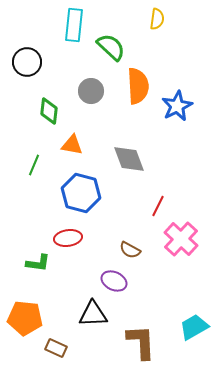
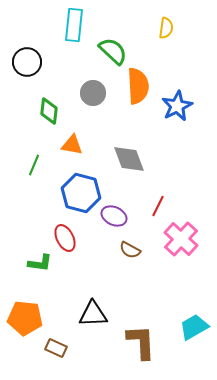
yellow semicircle: moved 9 px right, 9 px down
green semicircle: moved 2 px right, 4 px down
gray circle: moved 2 px right, 2 px down
red ellipse: moved 3 px left; rotated 72 degrees clockwise
green L-shape: moved 2 px right
purple ellipse: moved 65 px up
